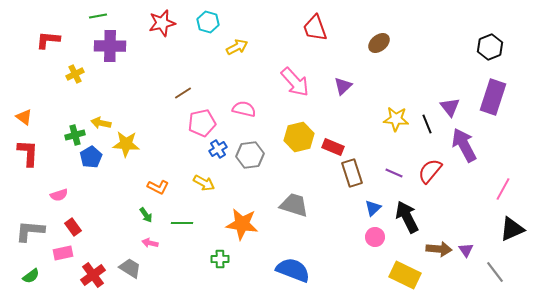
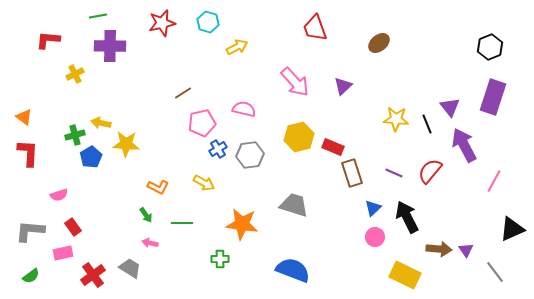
pink line at (503, 189): moved 9 px left, 8 px up
